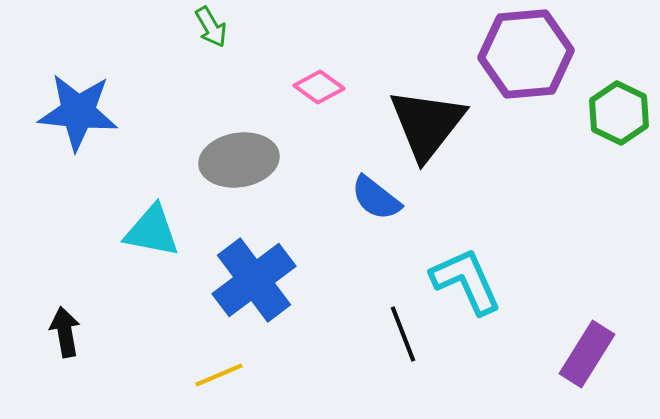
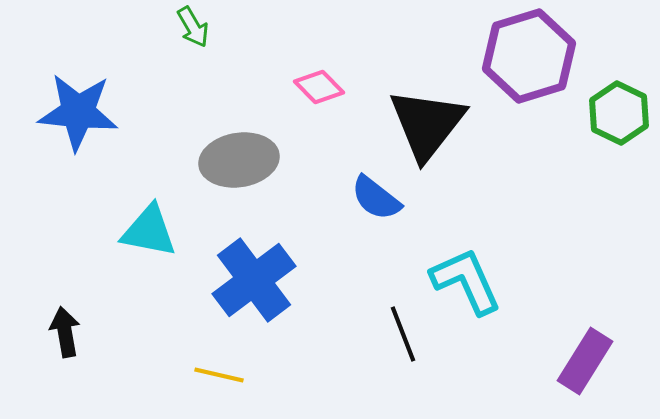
green arrow: moved 18 px left
purple hexagon: moved 3 px right, 2 px down; rotated 12 degrees counterclockwise
pink diamond: rotated 9 degrees clockwise
cyan triangle: moved 3 px left
purple rectangle: moved 2 px left, 7 px down
yellow line: rotated 36 degrees clockwise
